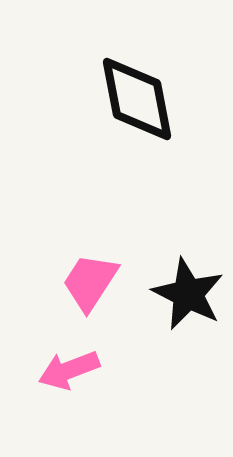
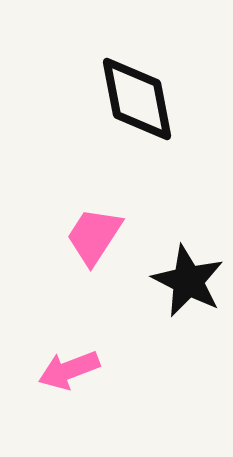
pink trapezoid: moved 4 px right, 46 px up
black star: moved 13 px up
